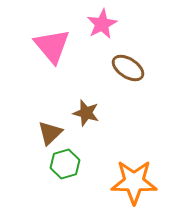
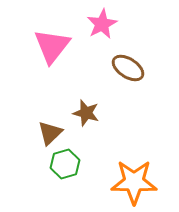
pink triangle: rotated 18 degrees clockwise
